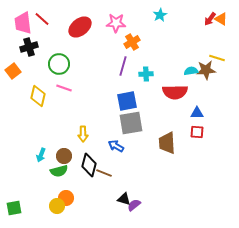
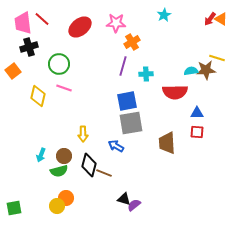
cyan star: moved 4 px right
